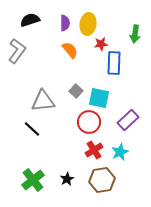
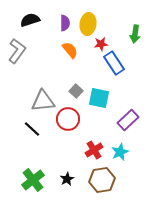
blue rectangle: rotated 35 degrees counterclockwise
red circle: moved 21 px left, 3 px up
